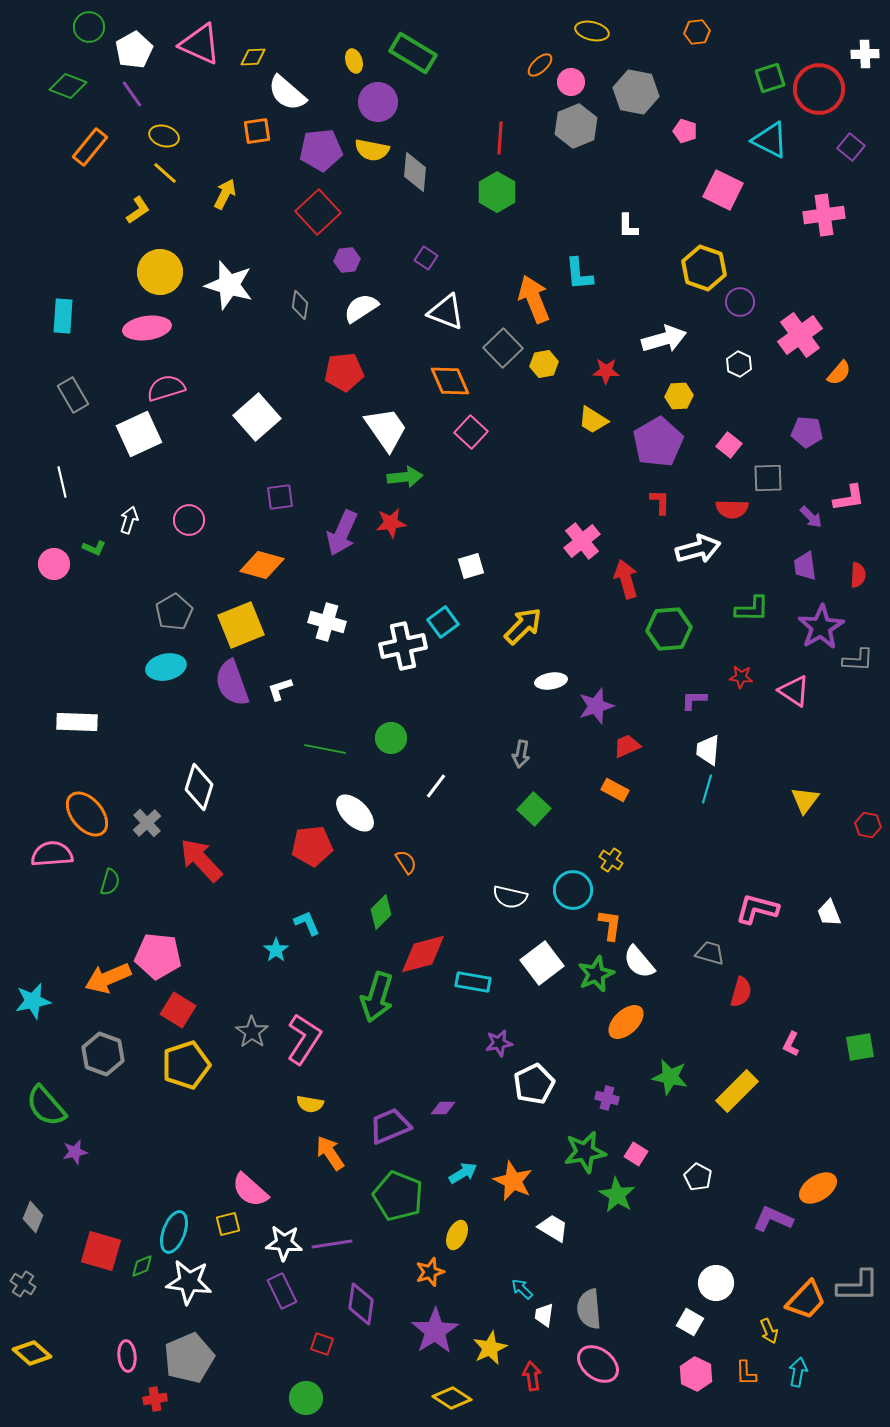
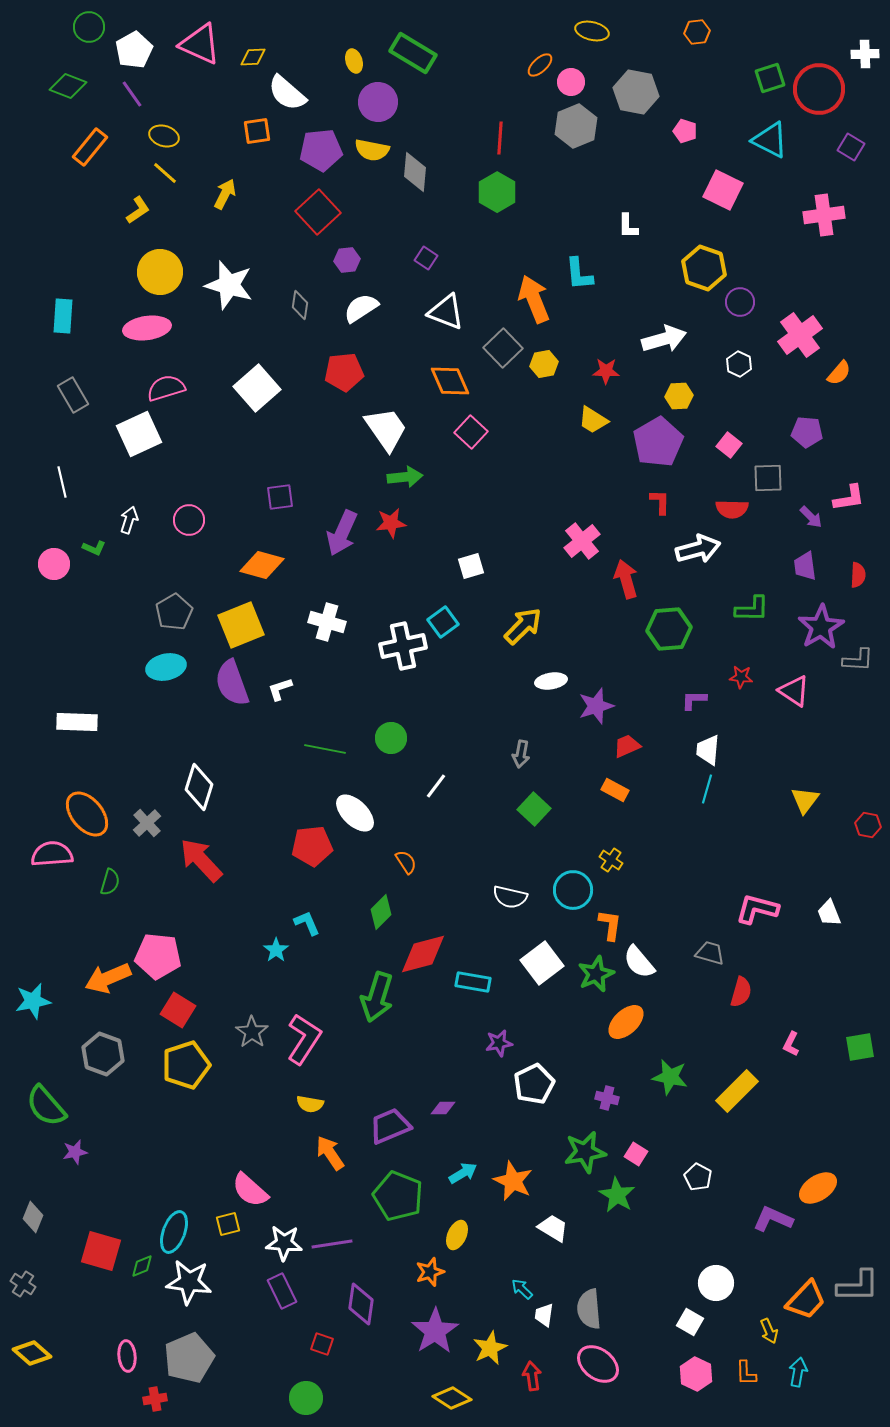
purple square at (851, 147): rotated 8 degrees counterclockwise
white square at (257, 417): moved 29 px up
